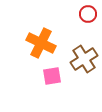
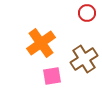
red circle: moved 1 px left, 1 px up
orange cross: rotated 28 degrees clockwise
